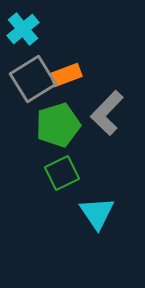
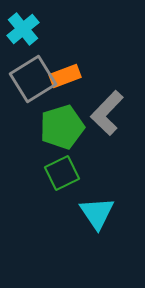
orange rectangle: moved 1 px left, 1 px down
green pentagon: moved 4 px right, 2 px down
